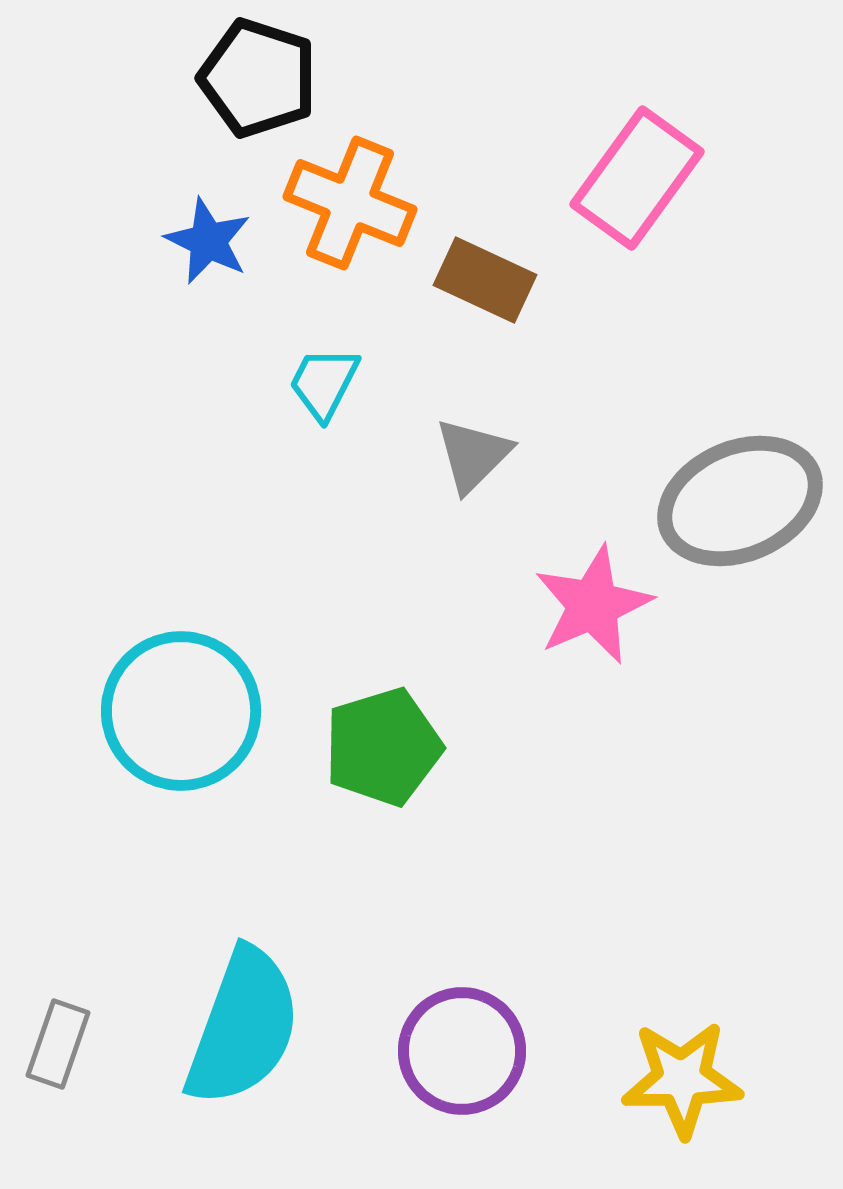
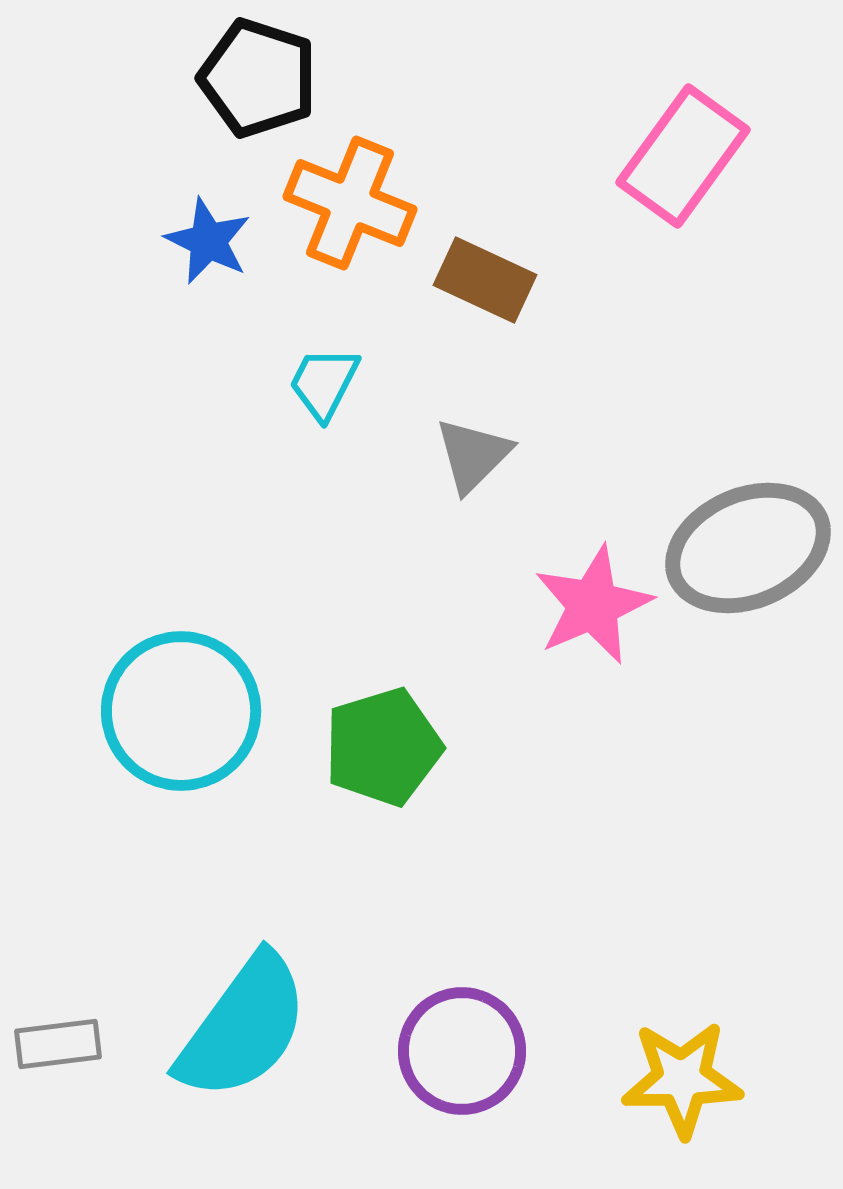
pink rectangle: moved 46 px right, 22 px up
gray ellipse: moved 8 px right, 47 px down
cyan semicircle: rotated 16 degrees clockwise
gray rectangle: rotated 64 degrees clockwise
